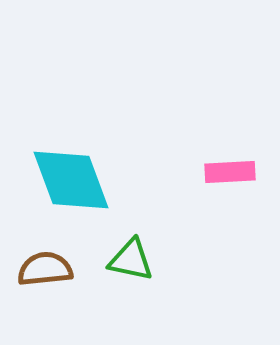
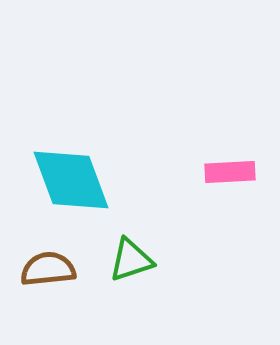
green triangle: rotated 30 degrees counterclockwise
brown semicircle: moved 3 px right
